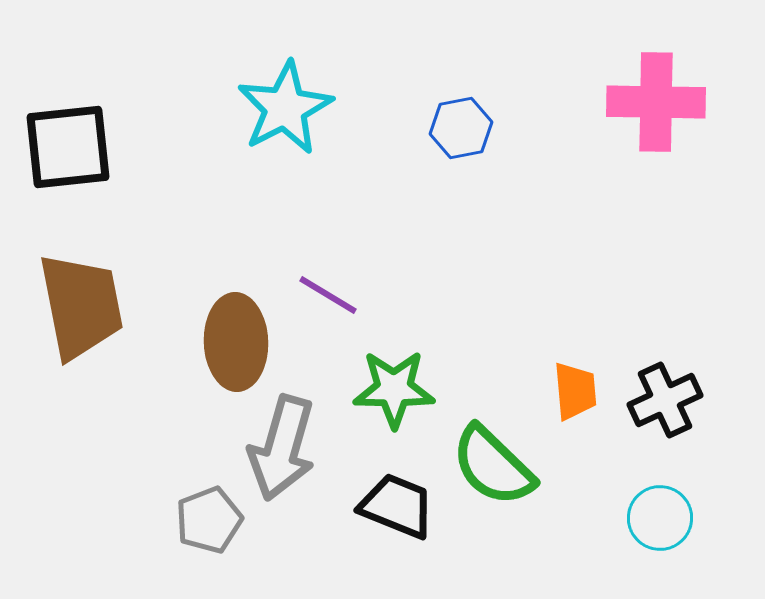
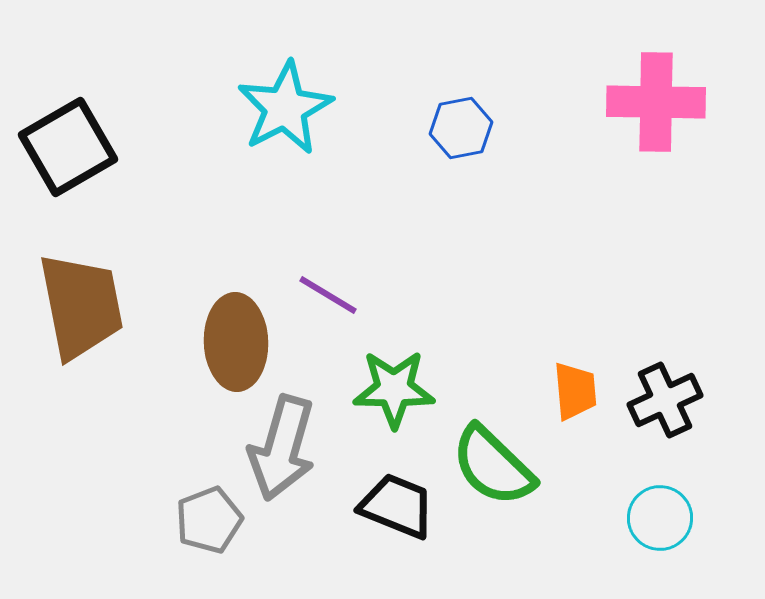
black square: rotated 24 degrees counterclockwise
